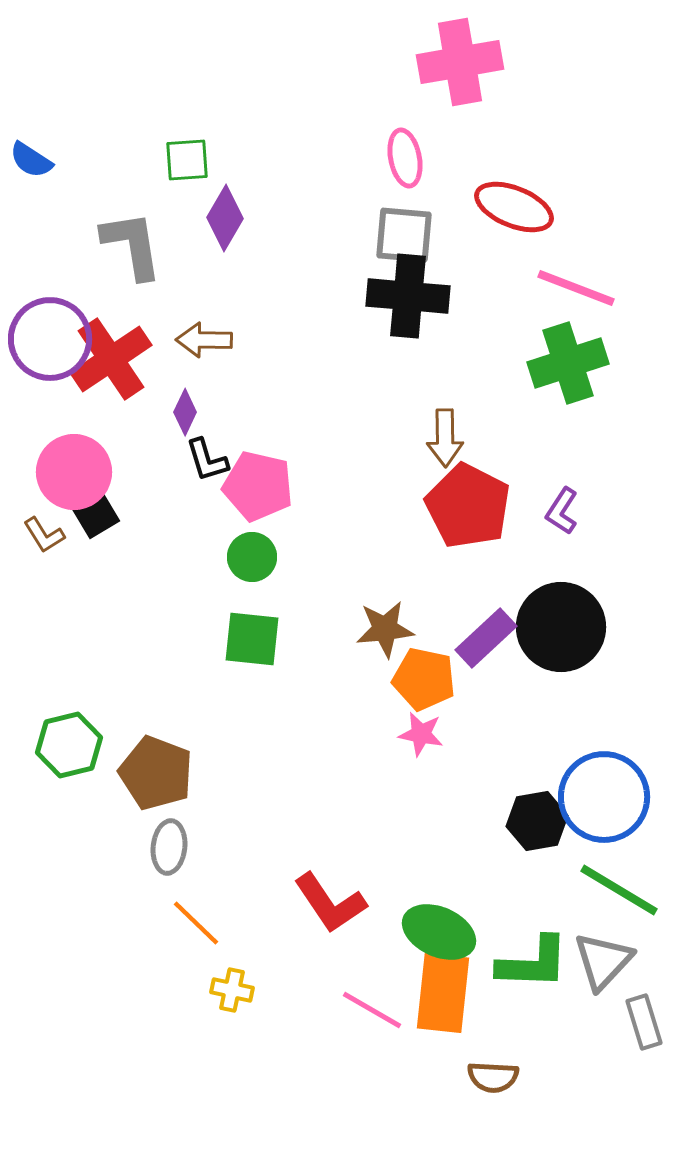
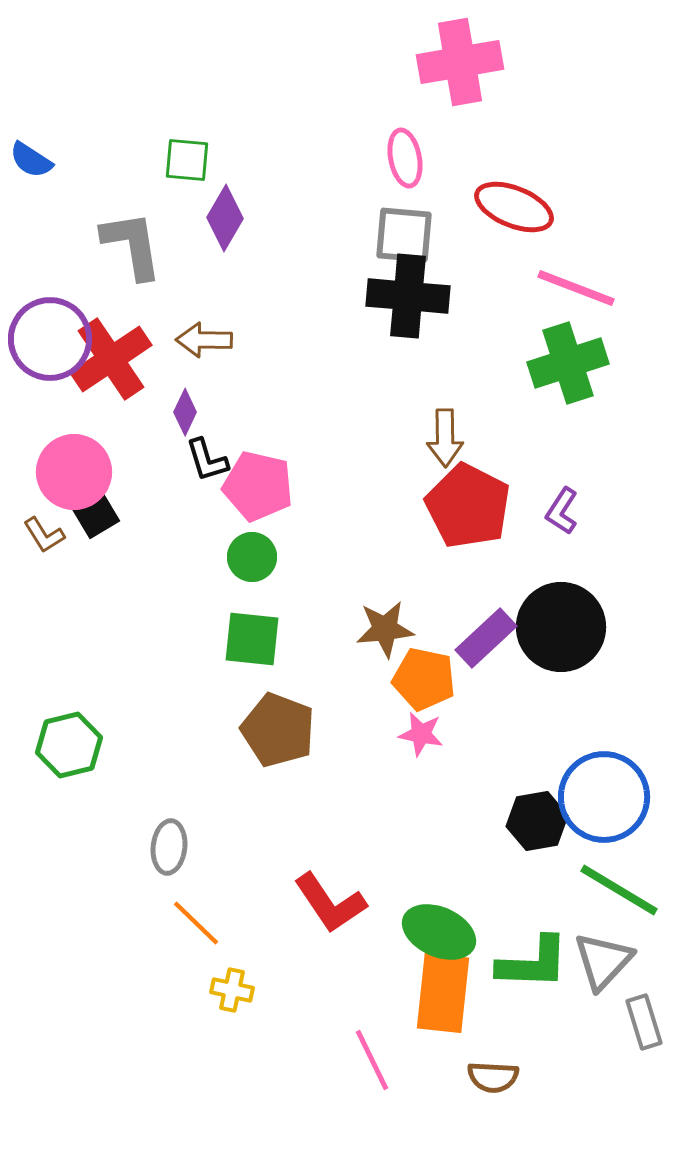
green square at (187, 160): rotated 9 degrees clockwise
brown pentagon at (156, 773): moved 122 px right, 43 px up
pink line at (372, 1010): moved 50 px down; rotated 34 degrees clockwise
